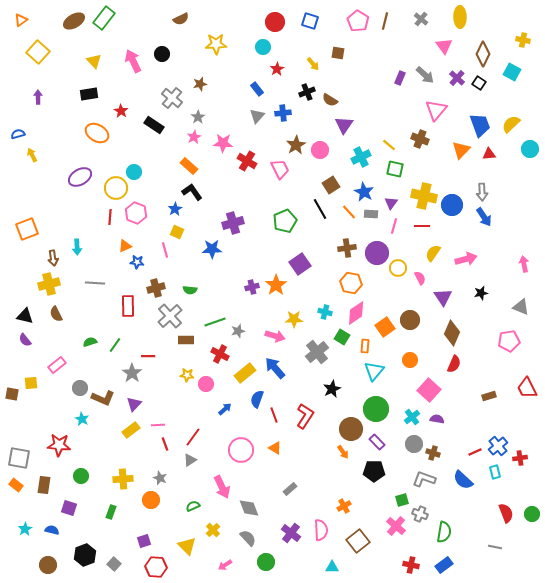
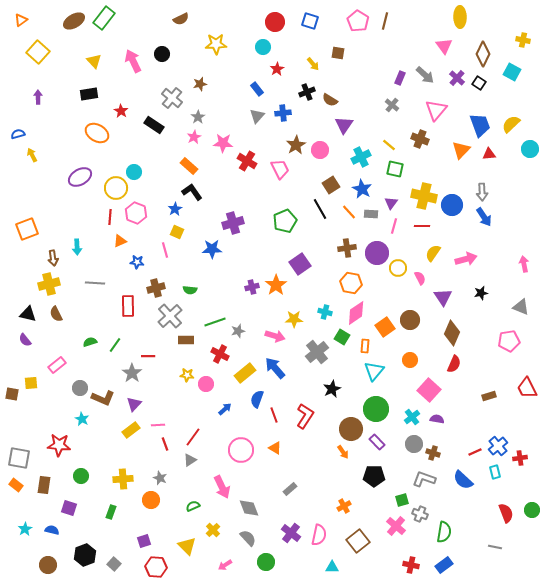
gray cross at (421, 19): moved 29 px left, 86 px down
blue star at (364, 192): moved 2 px left, 3 px up
orange triangle at (125, 246): moved 5 px left, 5 px up
black triangle at (25, 316): moved 3 px right, 2 px up
black pentagon at (374, 471): moved 5 px down
green circle at (532, 514): moved 4 px up
pink semicircle at (321, 530): moved 2 px left, 5 px down; rotated 15 degrees clockwise
